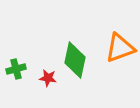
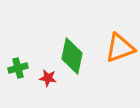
green diamond: moved 3 px left, 4 px up
green cross: moved 2 px right, 1 px up
